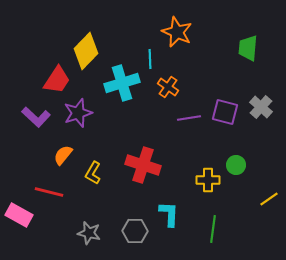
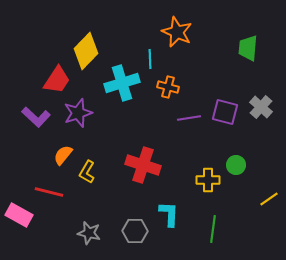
orange cross: rotated 20 degrees counterclockwise
yellow L-shape: moved 6 px left, 1 px up
